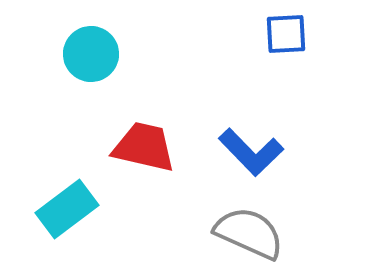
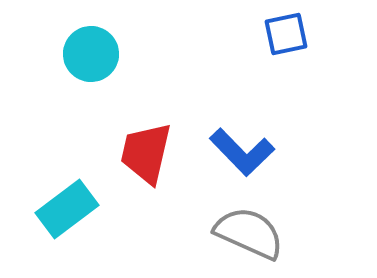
blue square: rotated 9 degrees counterclockwise
red trapezoid: moved 2 px right, 6 px down; rotated 90 degrees counterclockwise
blue L-shape: moved 9 px left
